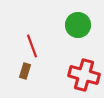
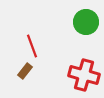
green circle: moved 8 px right, 3 px up
brown rectangle: rotated 21 degrees clockwise
